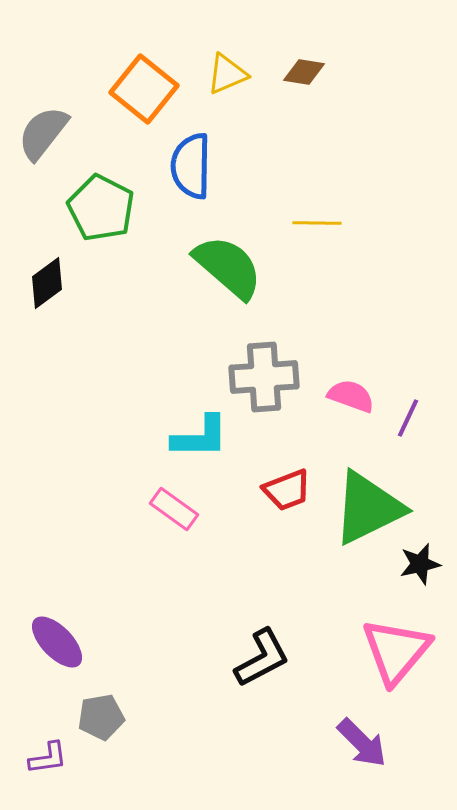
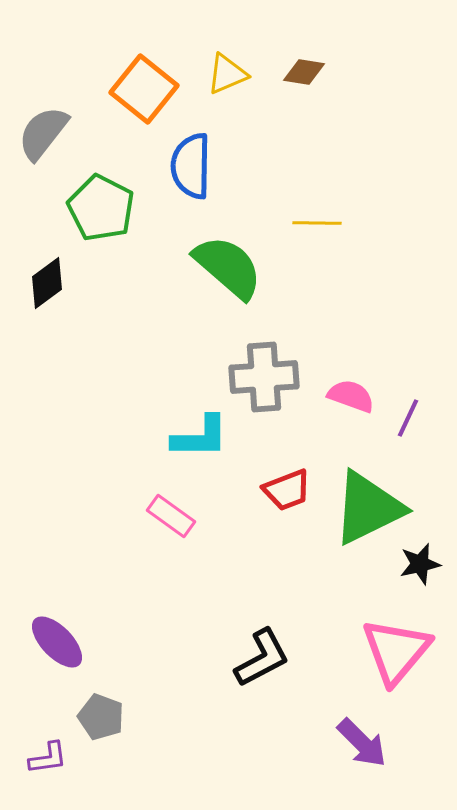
pink rectangle: moved 3 px left, 7 px down
gray pentagon: rotated 30 degrees clockwise
